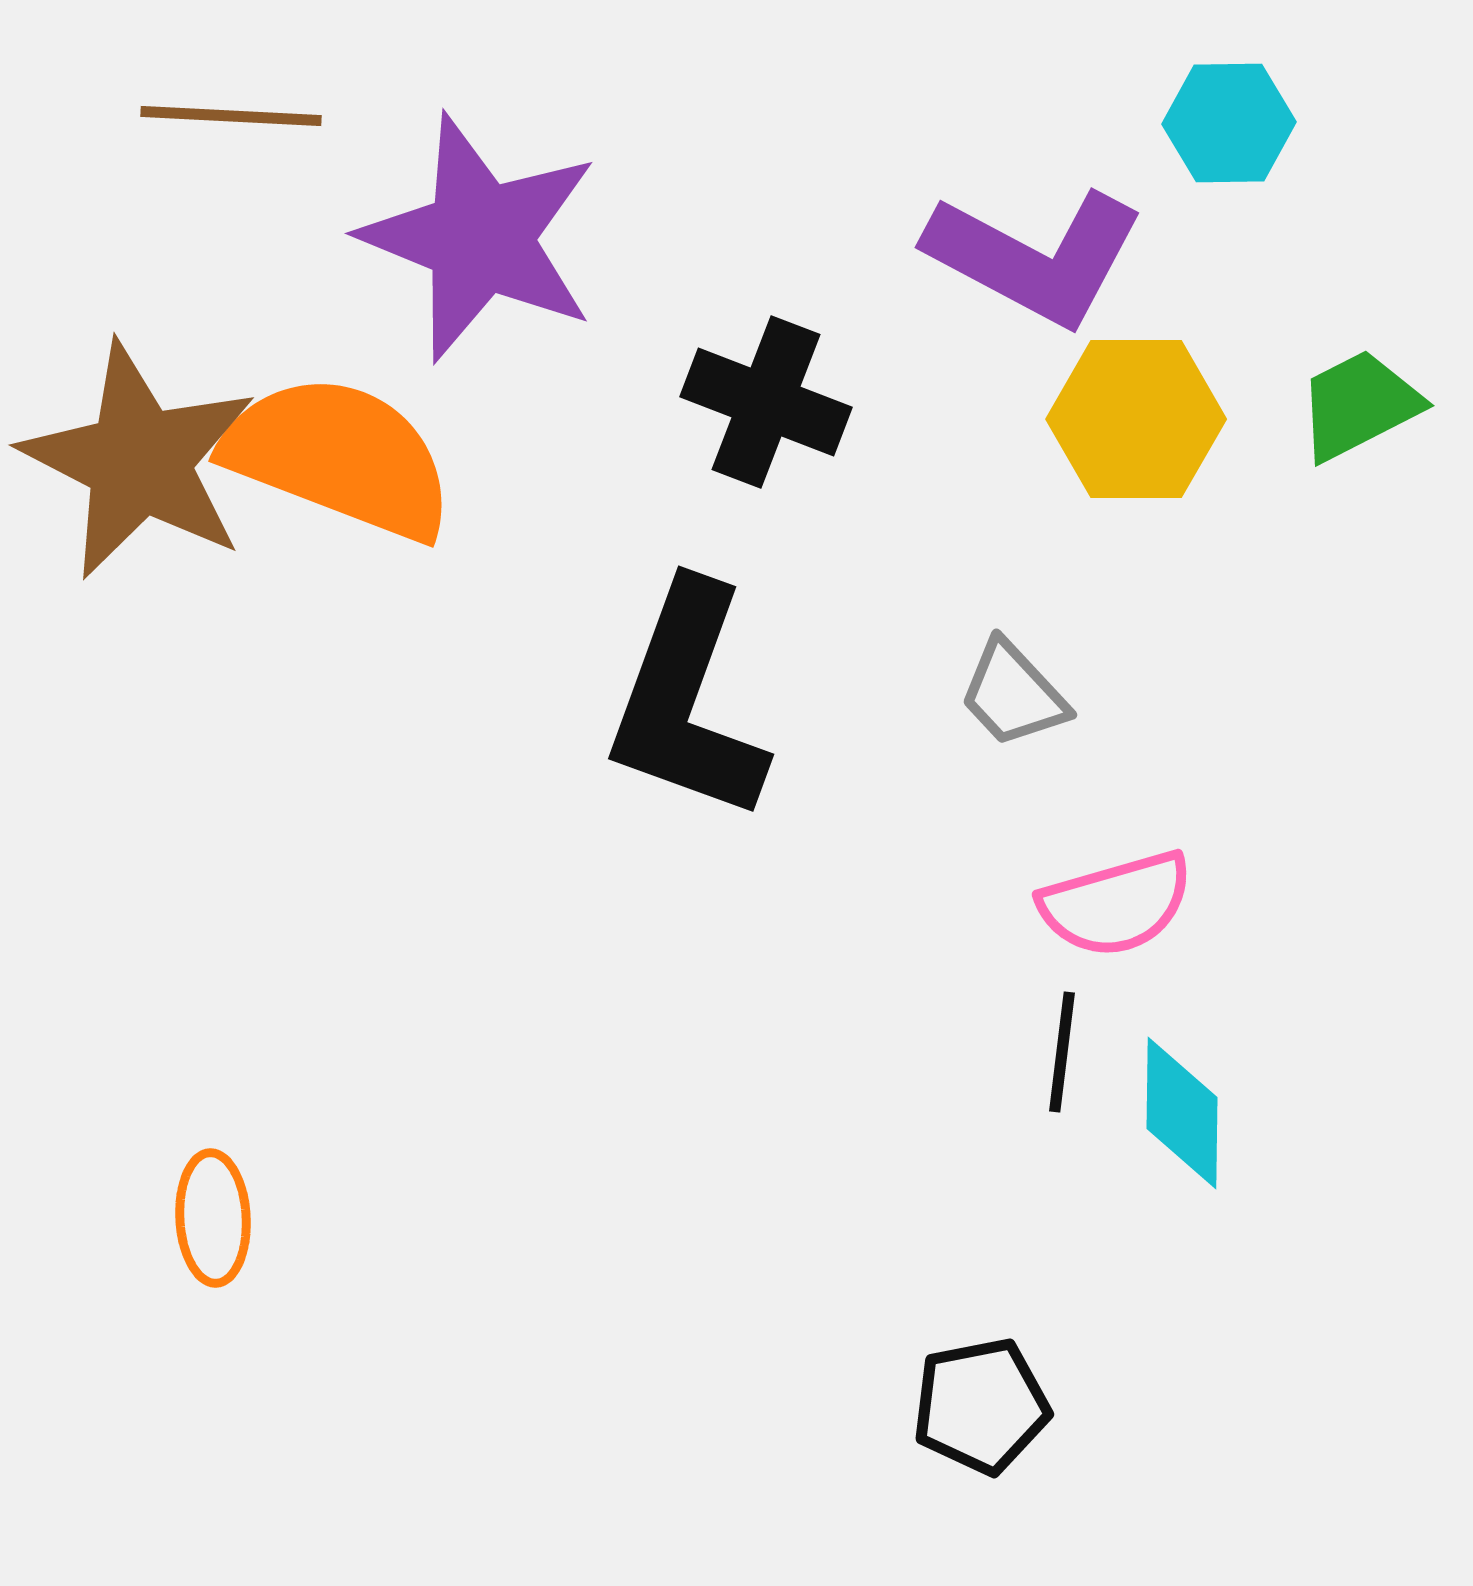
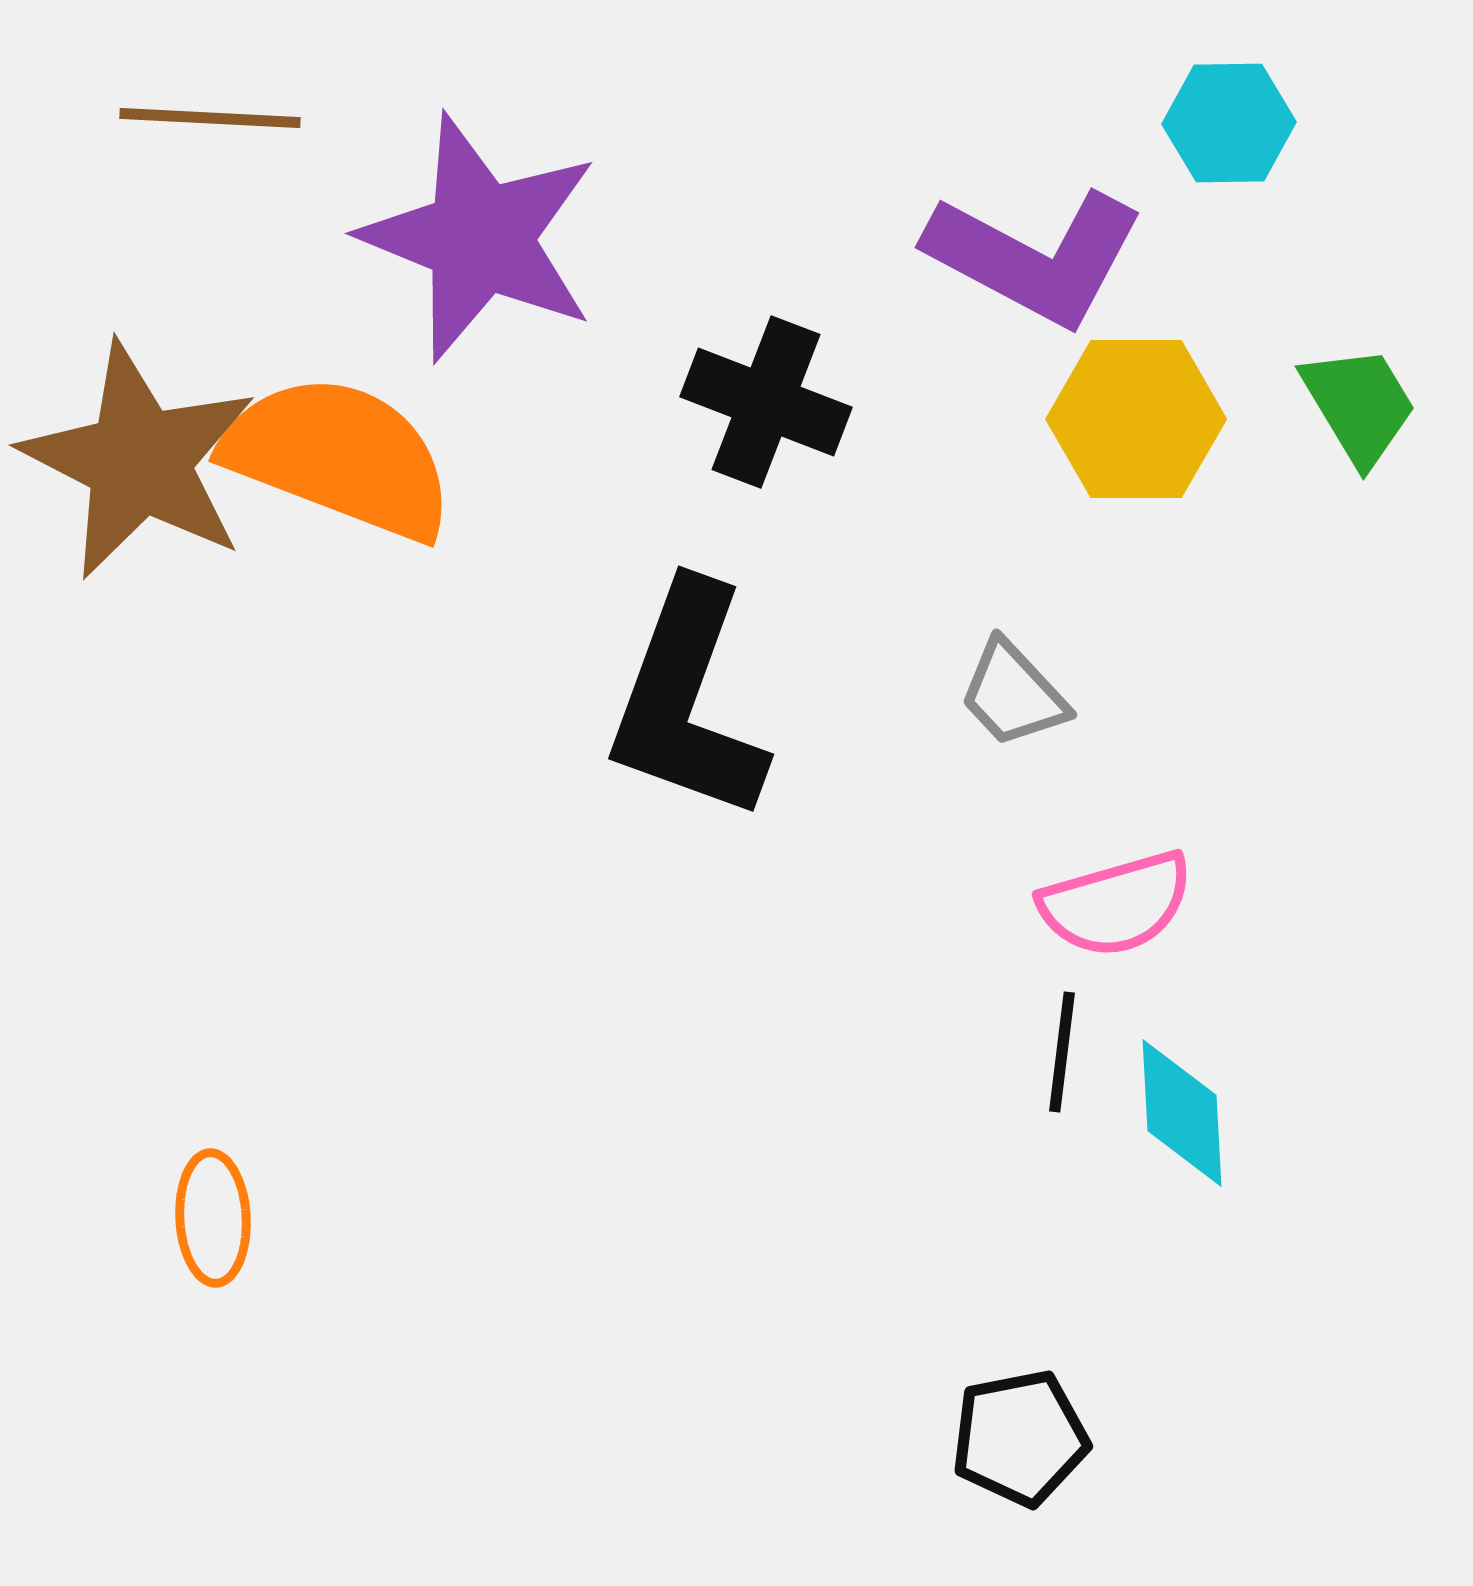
brown line: moved 21 px left, 2 px down
green trapezoid: rotated 86 degrees clockwise
cyan diamond: rotated 4 degrees counterclockwise
black pentagon: moved 39 px right, 32 px down
